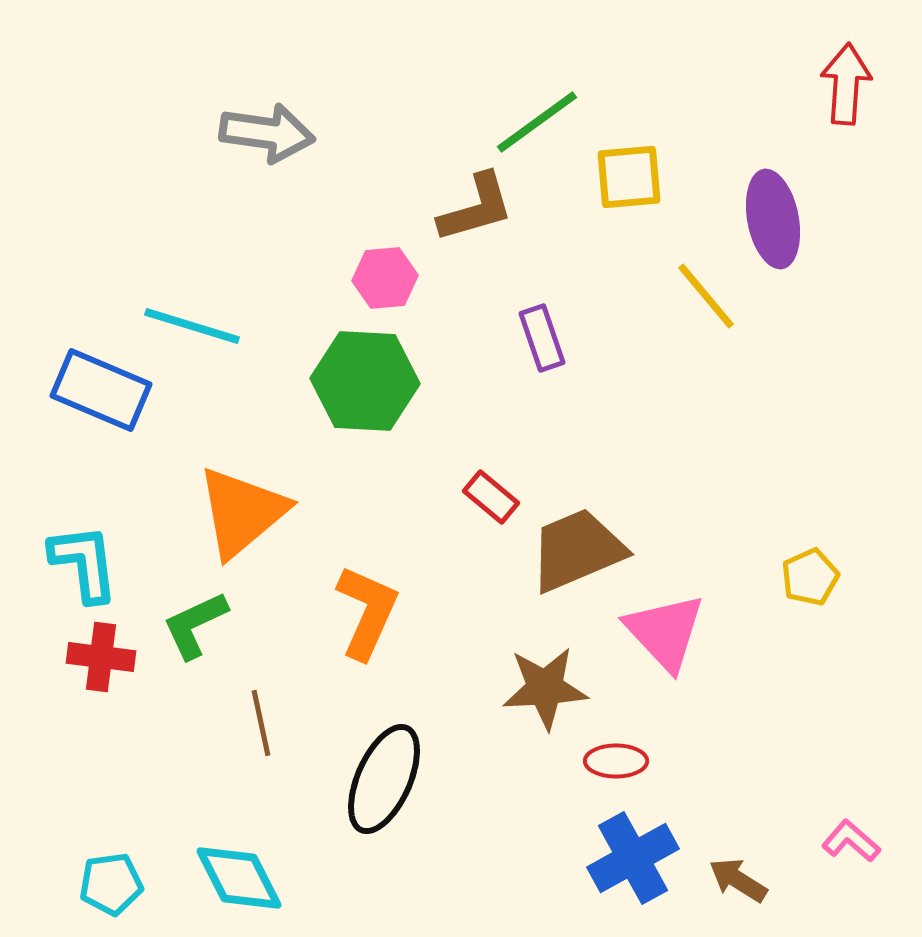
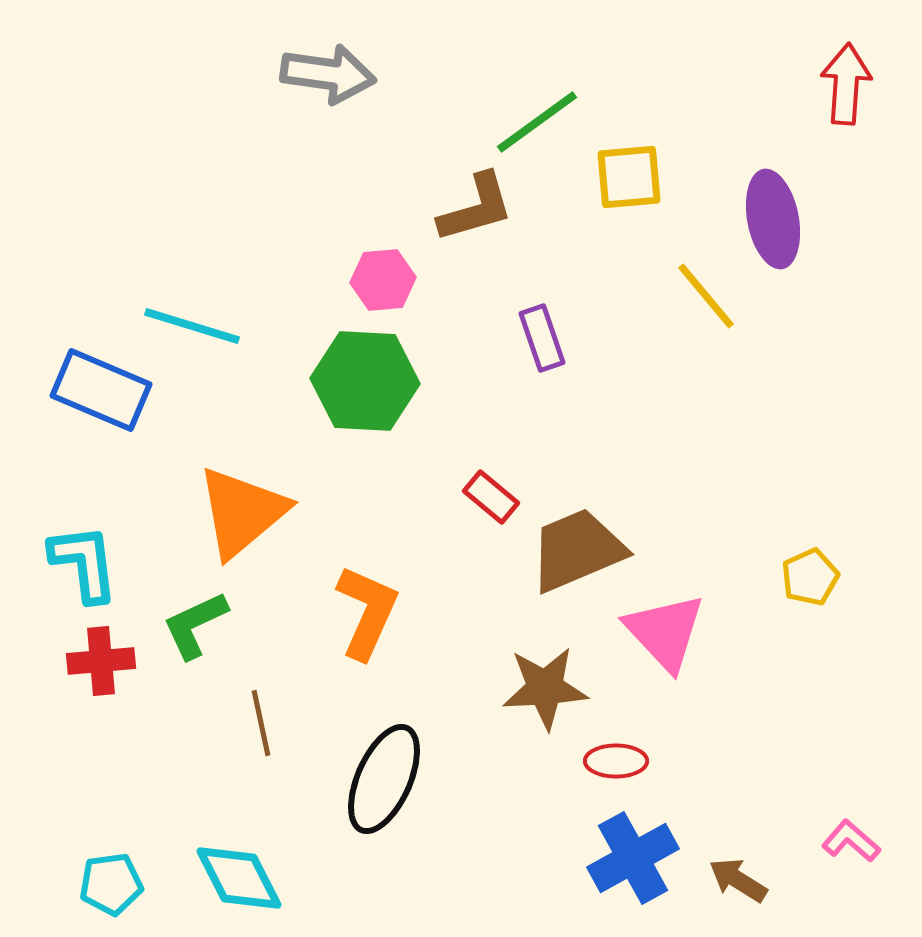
gray arrow: moved 61 px right, 59 px up
pink hexagon: moved 2 px left, 2 px down
red cross: moved 4 px down; rotated 12 degrees counterclockwise
